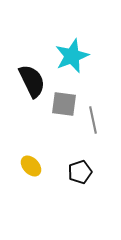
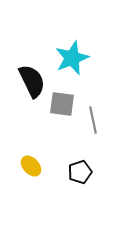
cyan star: moved 2 px down
gray square: moved 2 px left
